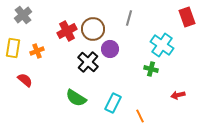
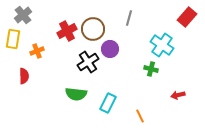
red rectangle: rotated 60 degrees clockwise
yellow rectangle: moved 9 px up
black cross: rotated 15 degrees clockwise
red semicircle: moved 1 px left, 4 px up; rotated 49 degrees clockwise
green semicircle: moved 4 px up; rotated 25 degrees counterclockwise
cyan rectangle: moved 5 px left
